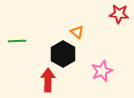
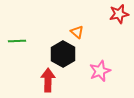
red star: rotated 18 degrees counterclockwise
pink star: moved 2 px left
